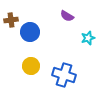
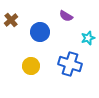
purple semicircle: moved 1 px left
brown cross: rotated 32 degrees counterclockwise
blue circle: moved 10 px right
blue cross: moved 6 px right, 11 px up
